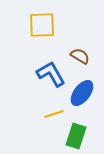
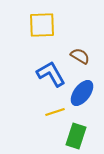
yellow line: moved 1 px right, 2 px up
